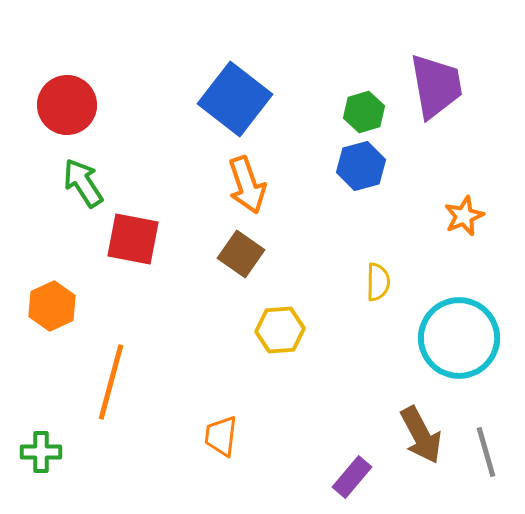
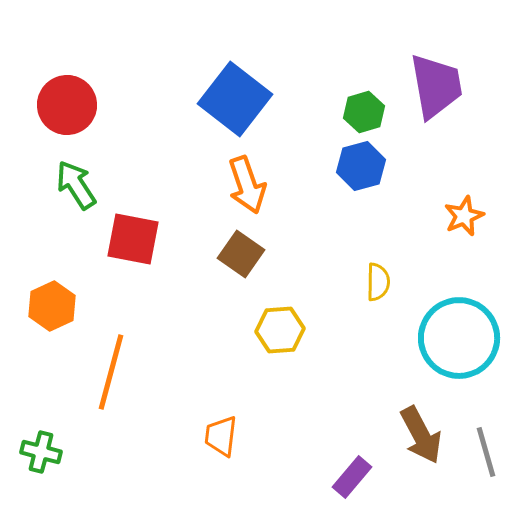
green arrow: moved 7 px left, 2 px down
orange line: moved 10 px up
green cross: rotated 15 degrees clockwise
